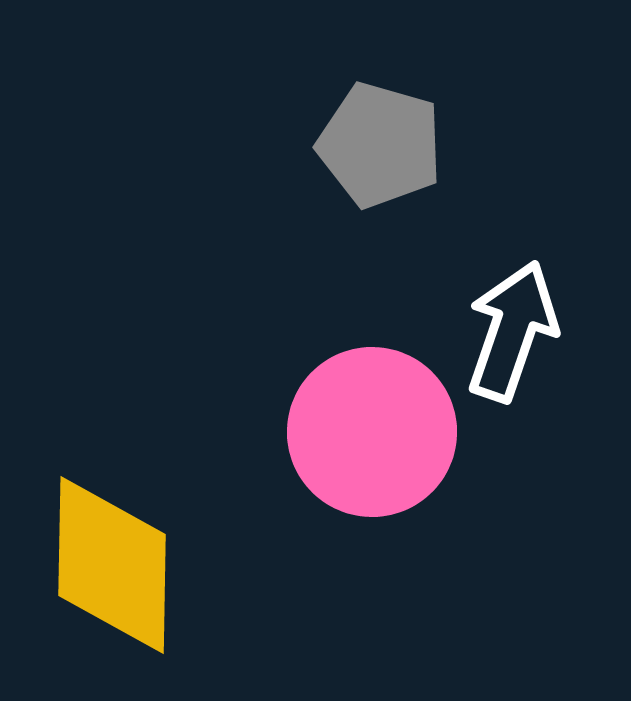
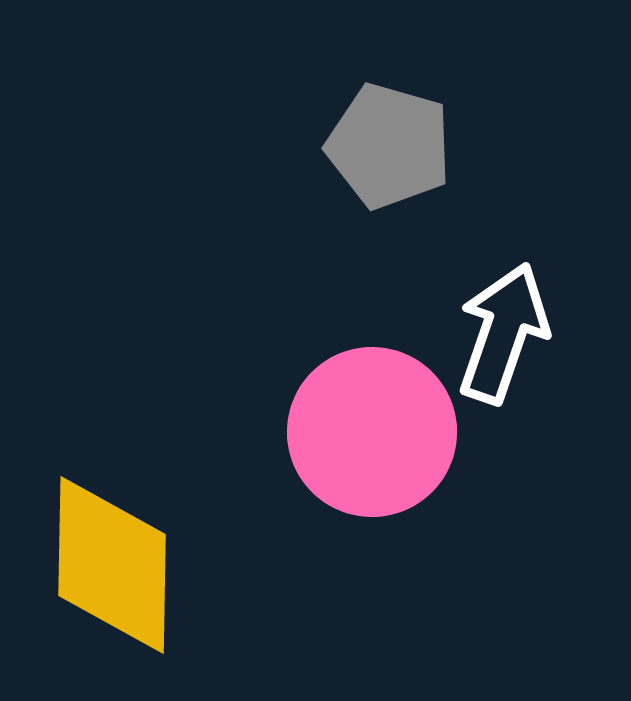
gray pentagon: moved 9 px right, 1 px down
white arrow: moved 9 px left, 2 px down
